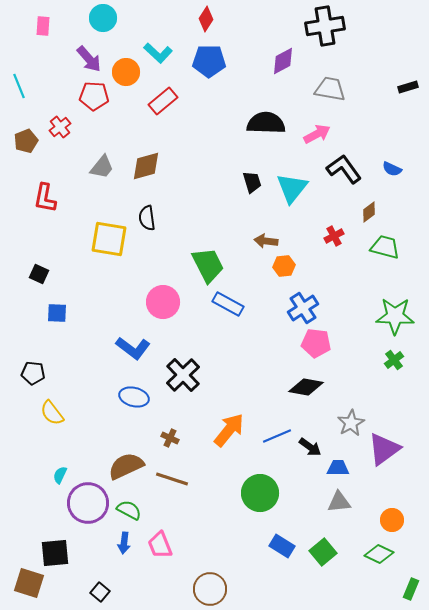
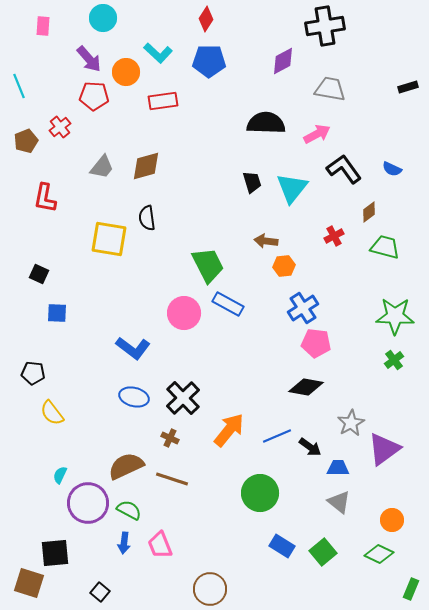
red rectangle at (163, 101): rotated 32 degrees clockwise
pink circle at (163, 302): moved 21 px right, 11 px down
black cross at (183, 375): moved 23 px down
gray triangle at (339, 502): rotated 45 degrees clockwise
